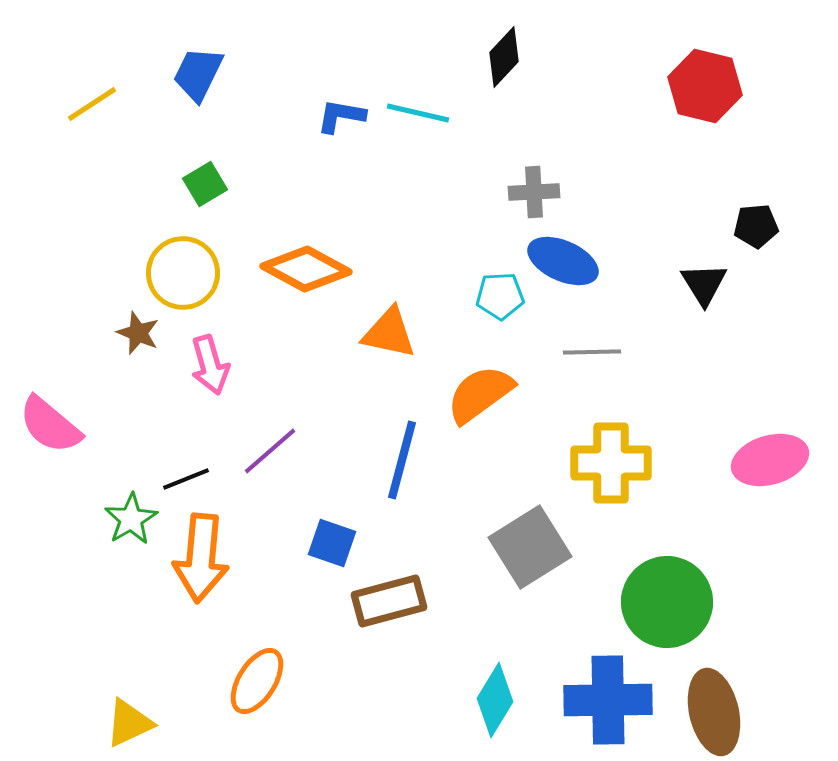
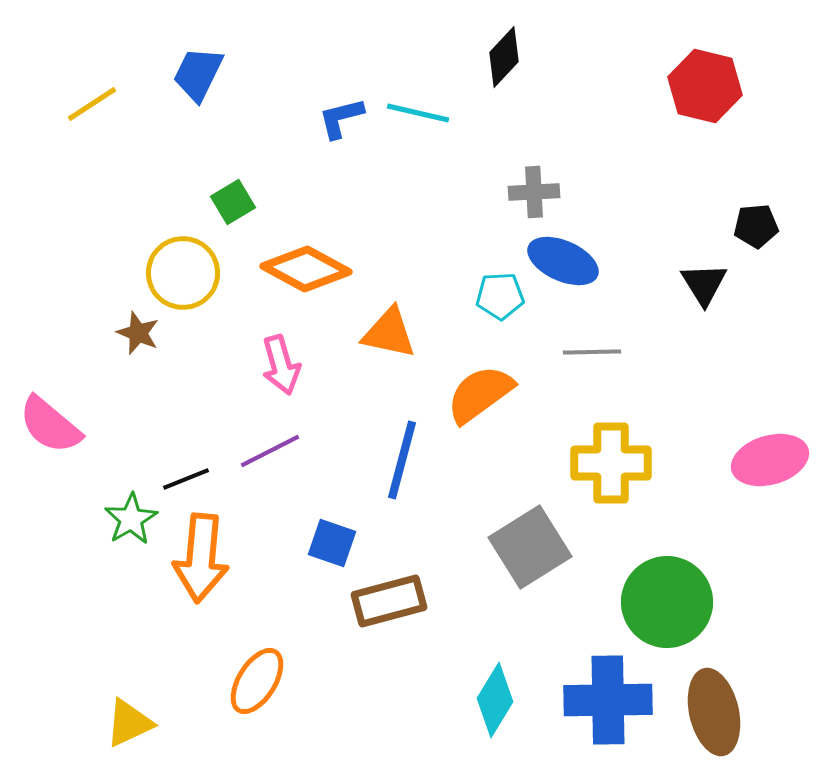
blue L-shape: moved 2 px down; rotated 24 degrees counterclockwise
green square: moved 28 px right, 18 px down
pink arrow: moved 71 px right
purple line: rotated 14 degrees clockwise
